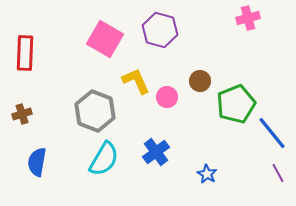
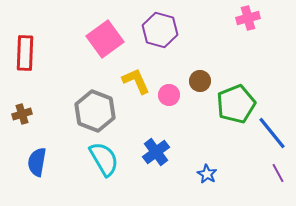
pink square: rotated 24 degrees clockwise
pink circle: moved 2 px right, 2 px up
cyan semicircle: rotated 60 degrees counterclockwise
